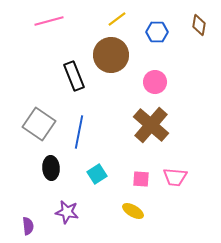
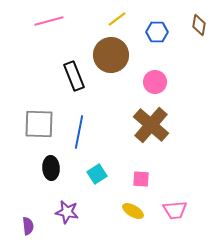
gray square: rotated 32 degrees counterclockwise
pink trapezoid: moved 33 px down; rotated 10 degrees counterclockwise
